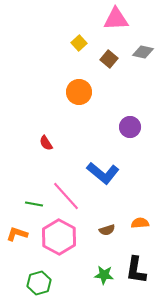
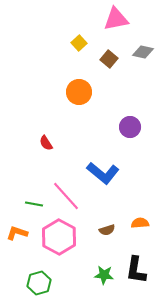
pink triangle: rotated 8 degrees counterclockwise
orange L-shape: moved 1 px up
